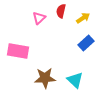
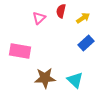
pink rectangle: moved 2 px right
